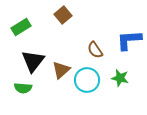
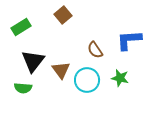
brown triangle: rotated 24 degrees counterclockwise
